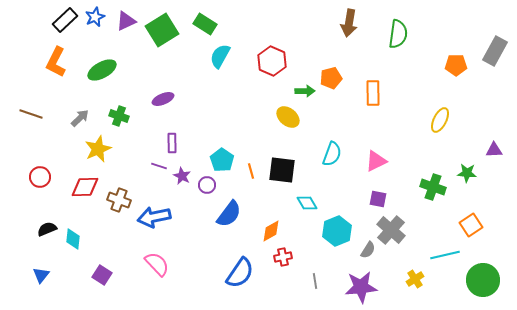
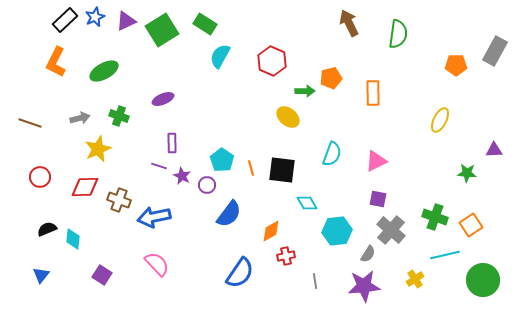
brown arrow at (349, 23): rotated 144 degrees clockwise
green ellipse at (102, 70): moved 2 px right, 1 px down
brown line at (31, 114): moved 1 px left, 9 px down
gray arrow at (80, 118): rotated 30 degrees clockwise
orange line at (251, 171): moved 3 px up
green cross at (433, 187): moved 2 px right, 30 px down
cyan hexagon at (337, 231): rotated 16 degrees clockwise
gray semicircle at (368, 250): moved 4 px down
red cross at (283, 257): moved 3 px right, 1 px up
purple star at (361, 287): moved 3 px right, 1 px up
